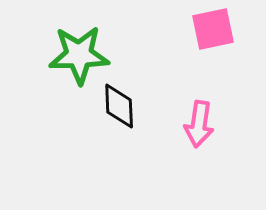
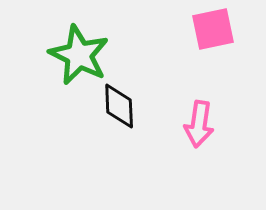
green star: rotated 28 degrees clockwise
